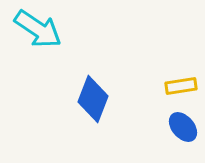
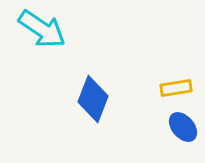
cyan arrow: moved 4 px right
yellow rectangle: moved 5 px left, 2 px down
